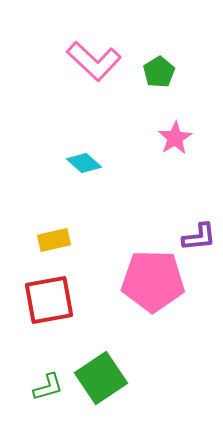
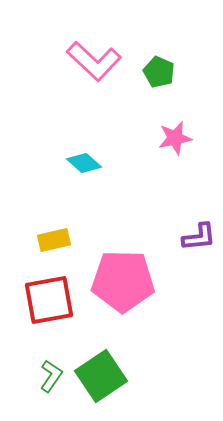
green pentagon: rotated 16 degrees counterclockwise
pink star: rotated 20 degrees clockwise
pink pentagon: moved 30 px left
green square: moved 2 px up
green L-shape: moved 3 px right, 11 px up; rotated 40 degrees counterclockwise
